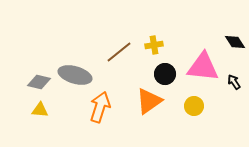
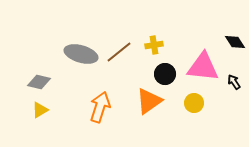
gray ellipse: moved 6 px right, 21 px up
yellow circle: moved 3 px up
yellow triangle: rotated 36 degrees counterclockwise
